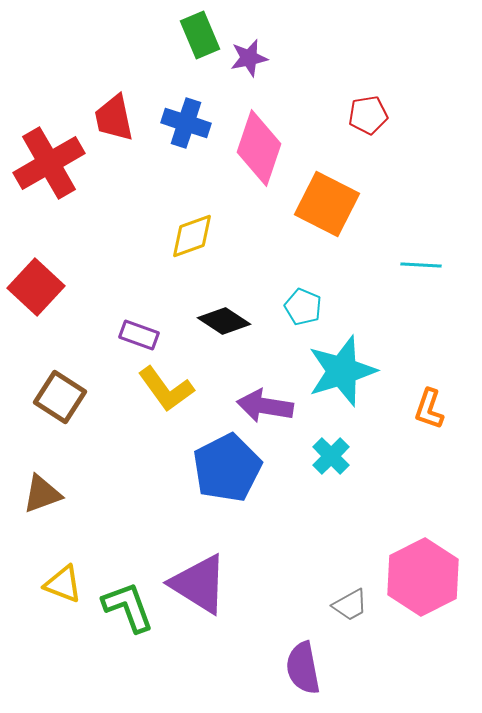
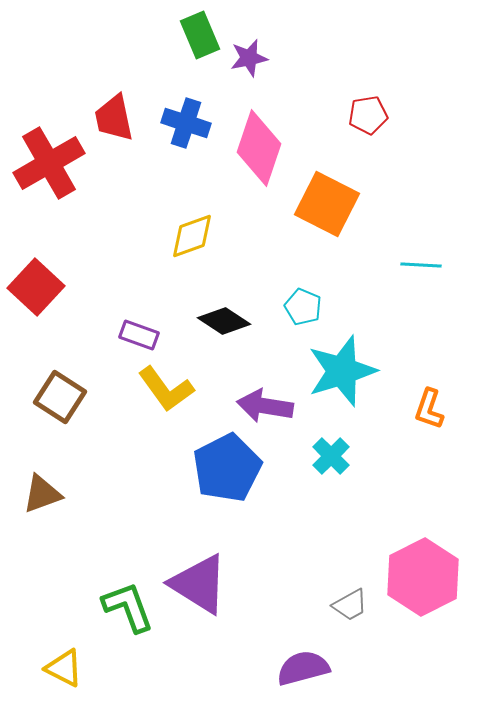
yellow triangle: moved 1 px right, 84 px down; rotated 6 degrees clockwise
purple semicircle: rotated 86 degrees clockwise
